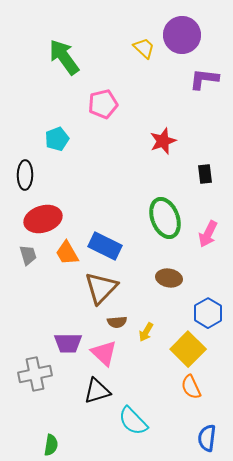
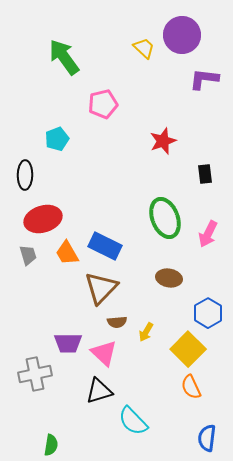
black triangle: moved 2 px right
